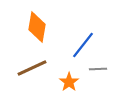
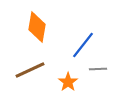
brown line: moved 2 px left, 2 px down
orange star: moved 1 px left
